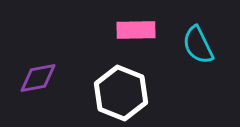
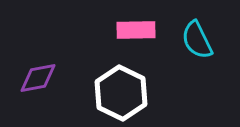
cyan semicircle: moved 1 px left, 5 px up
white hexagon: rotated 4 degrees clockwise
